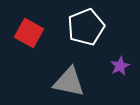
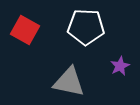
white pentagon: rotated 24 degrees clockwise
red square: moved 4 px left, 3 px up
